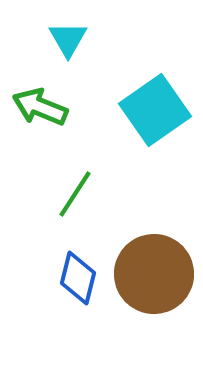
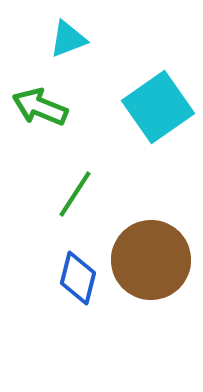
cyan triangle: rotated 39 degrees clockwise
cyan square: moved 3 px right, 3 px up
brown circle: moved 3 px left, 14 px up
